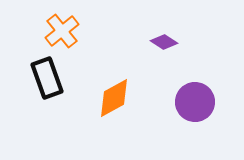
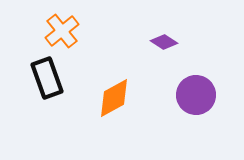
purple circle: moved 1 px right, 7 px up
